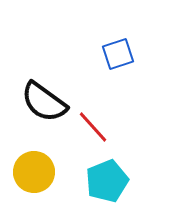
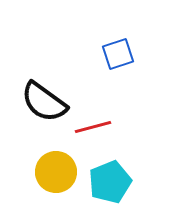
red line: rotated 63 degrees counterclockwise
yellow circle: moved 22 px right
cyan pentagon: moved 3 px right, 1 px down
